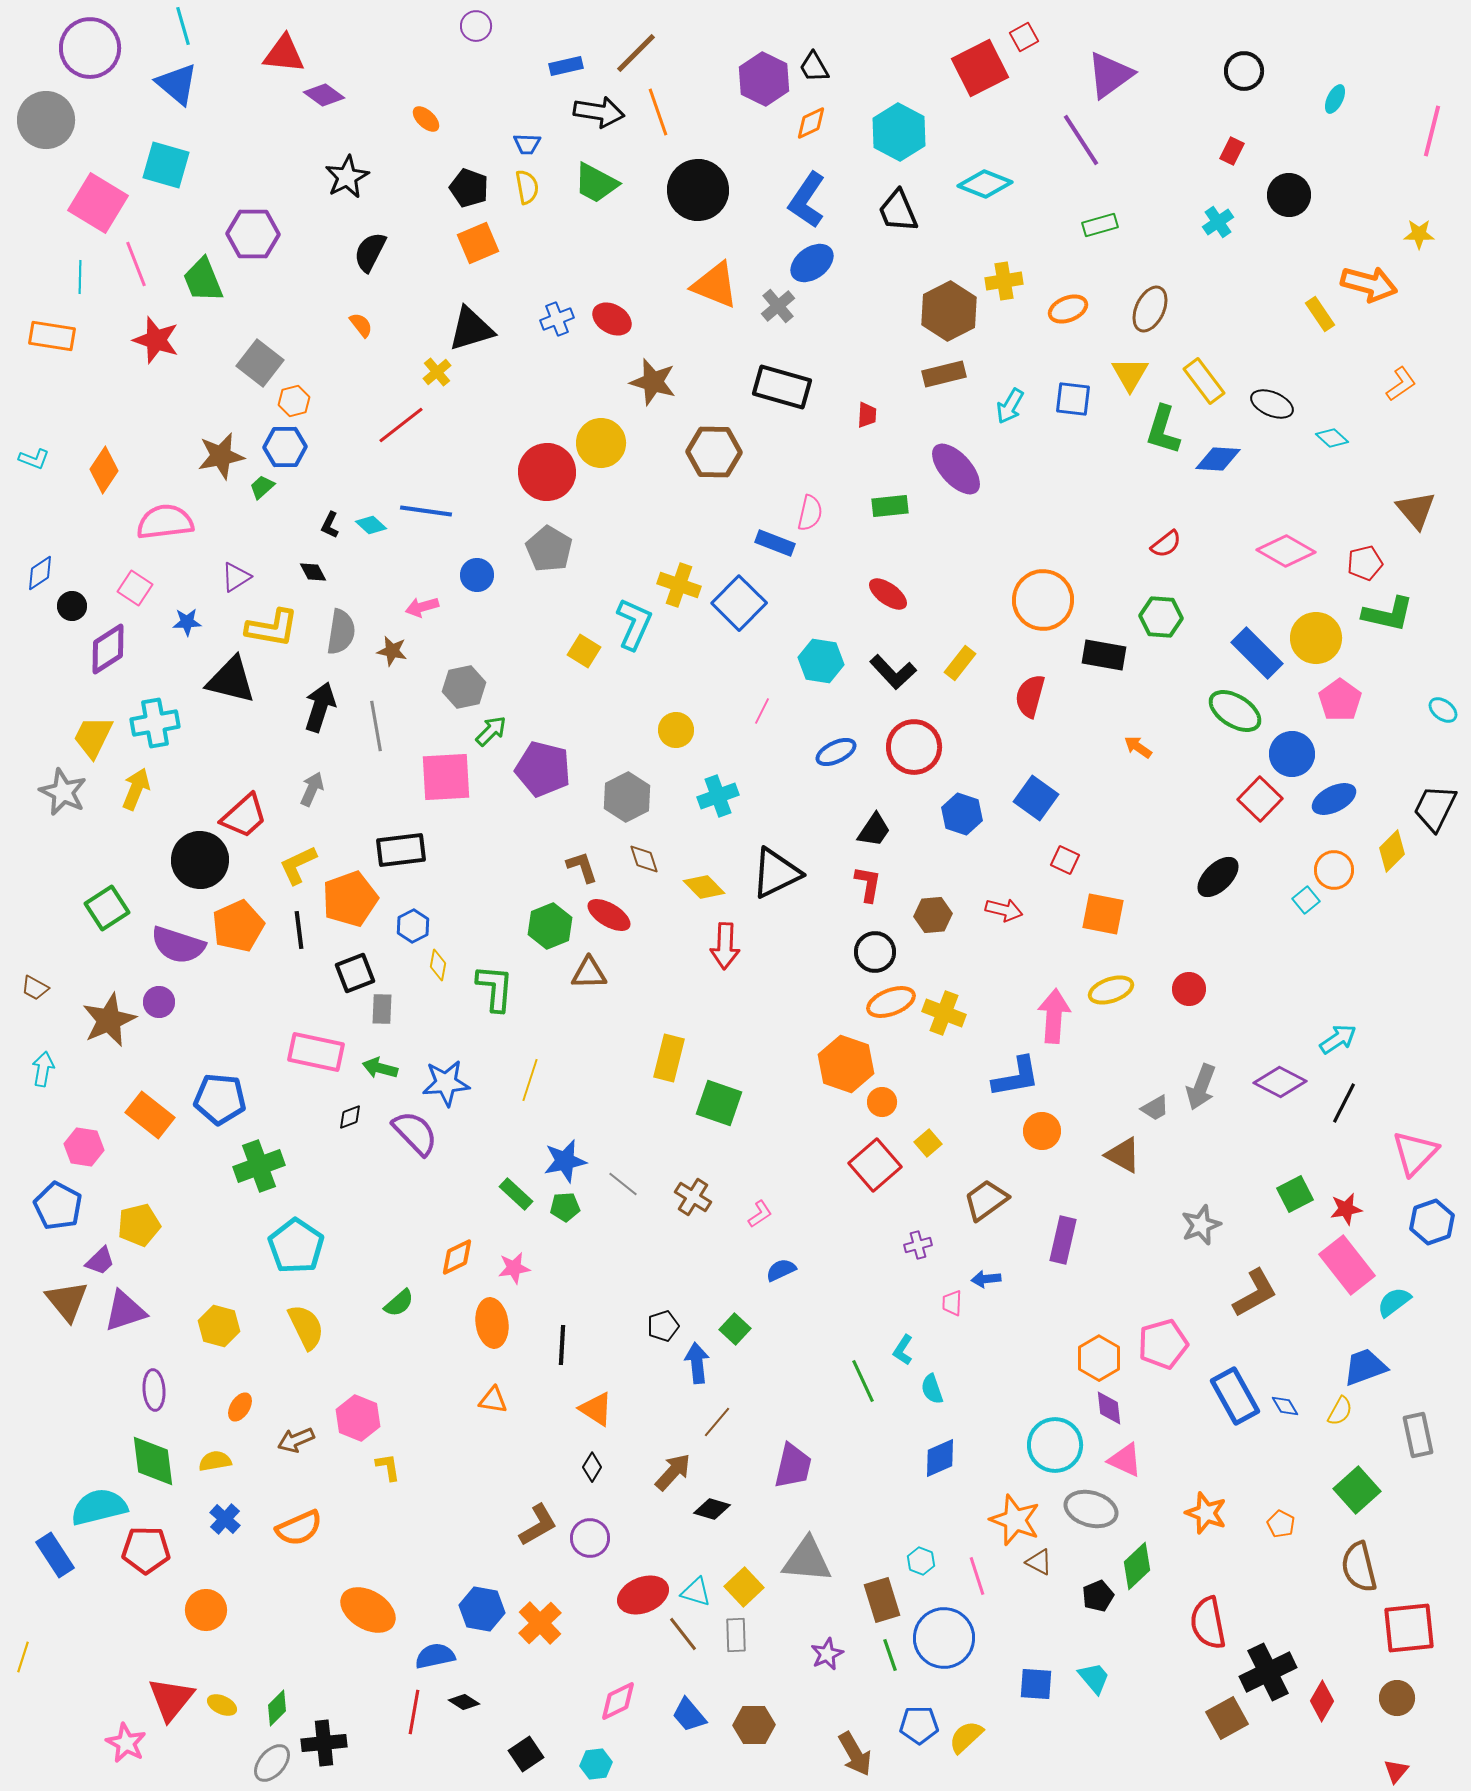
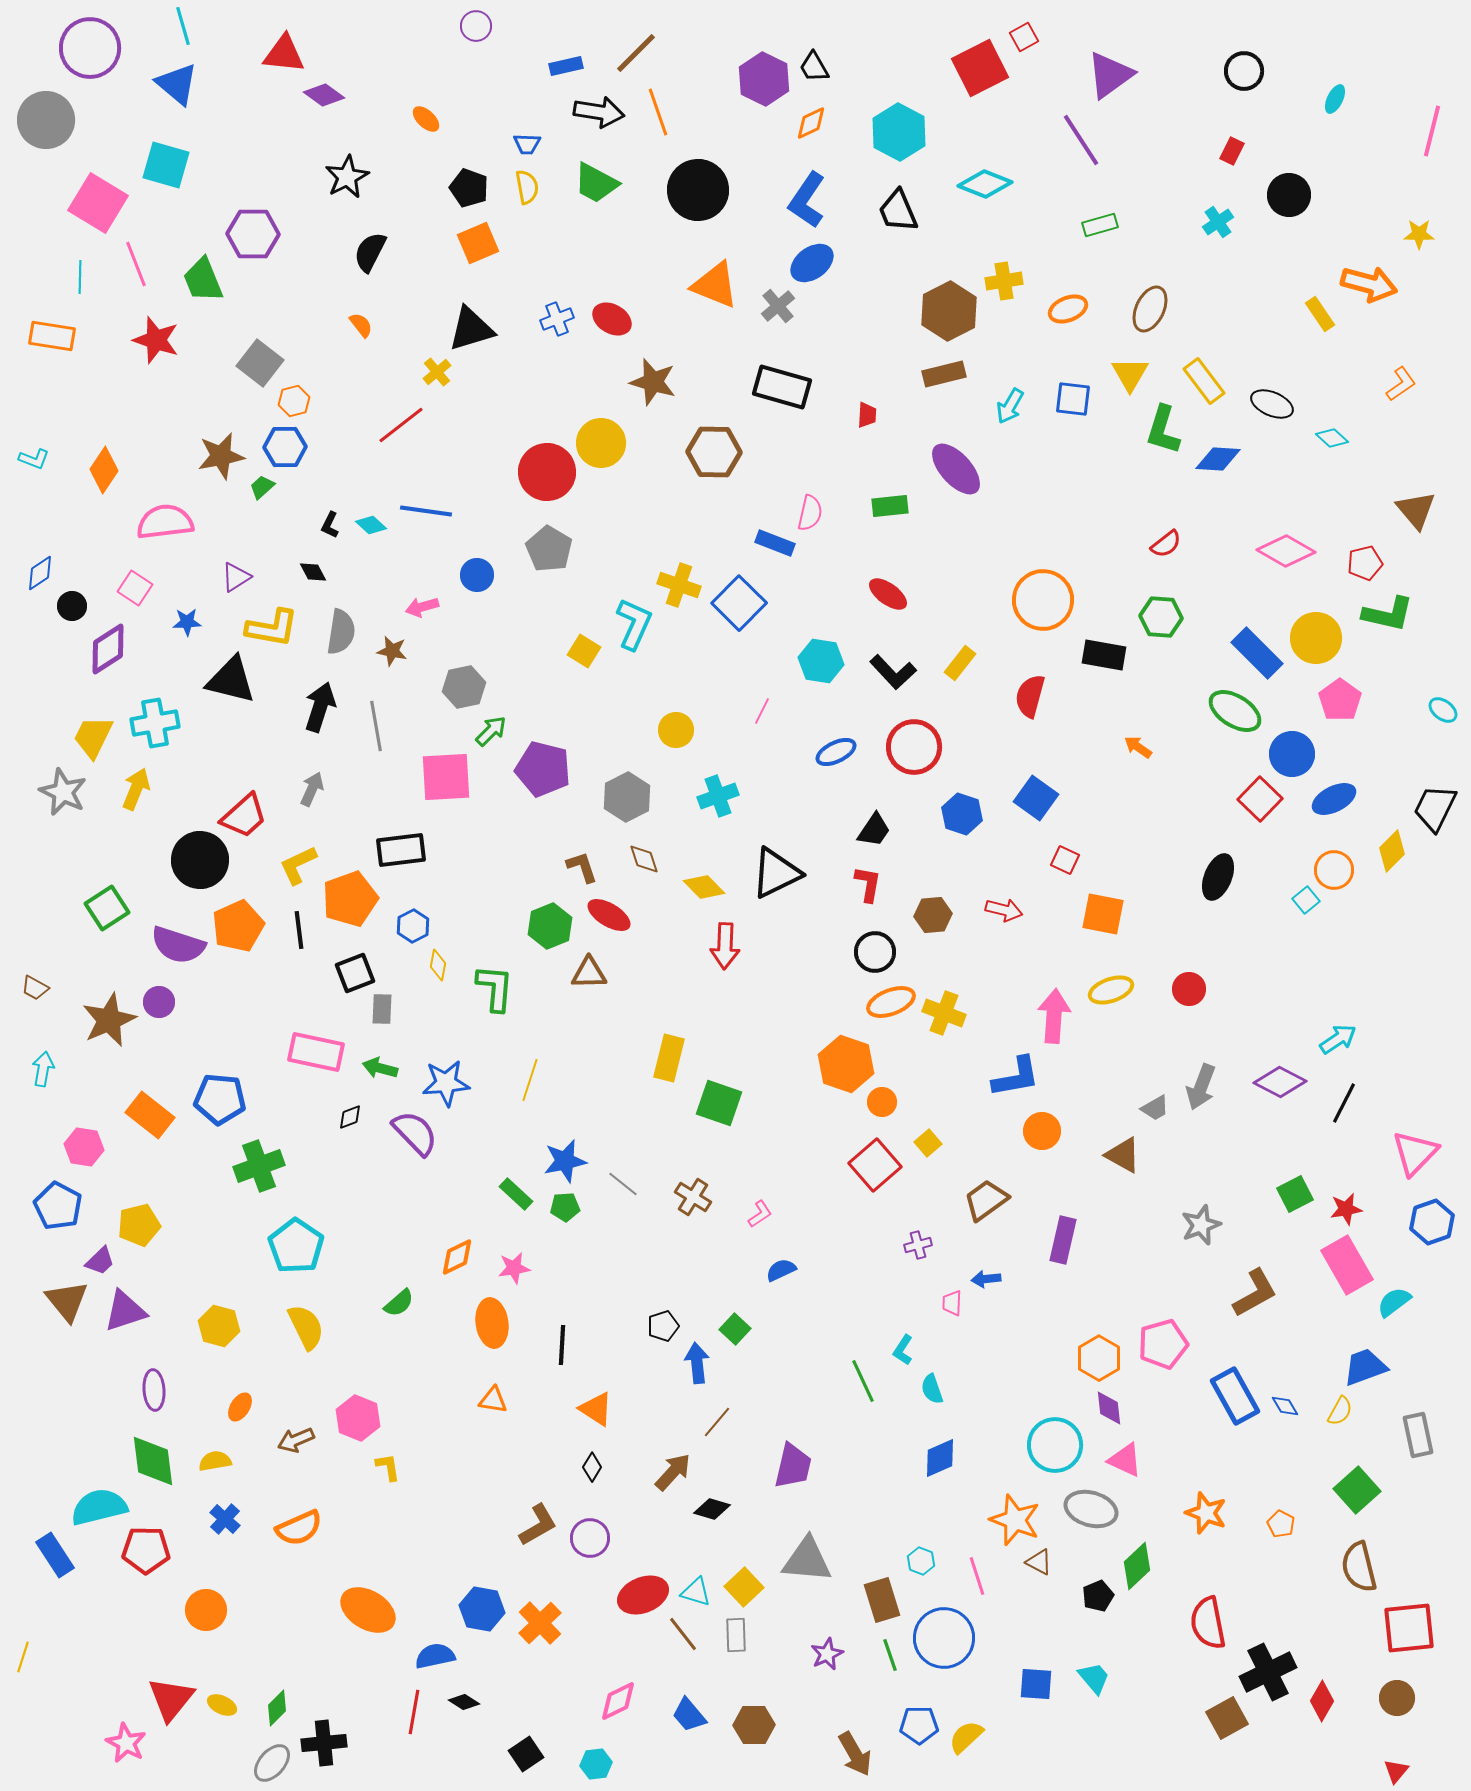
black ellipse at (1218, 877): rotated 24 degrees counterclockwise
pink rectangle at (1347, 1265): rotated 8 degrees clockwise
